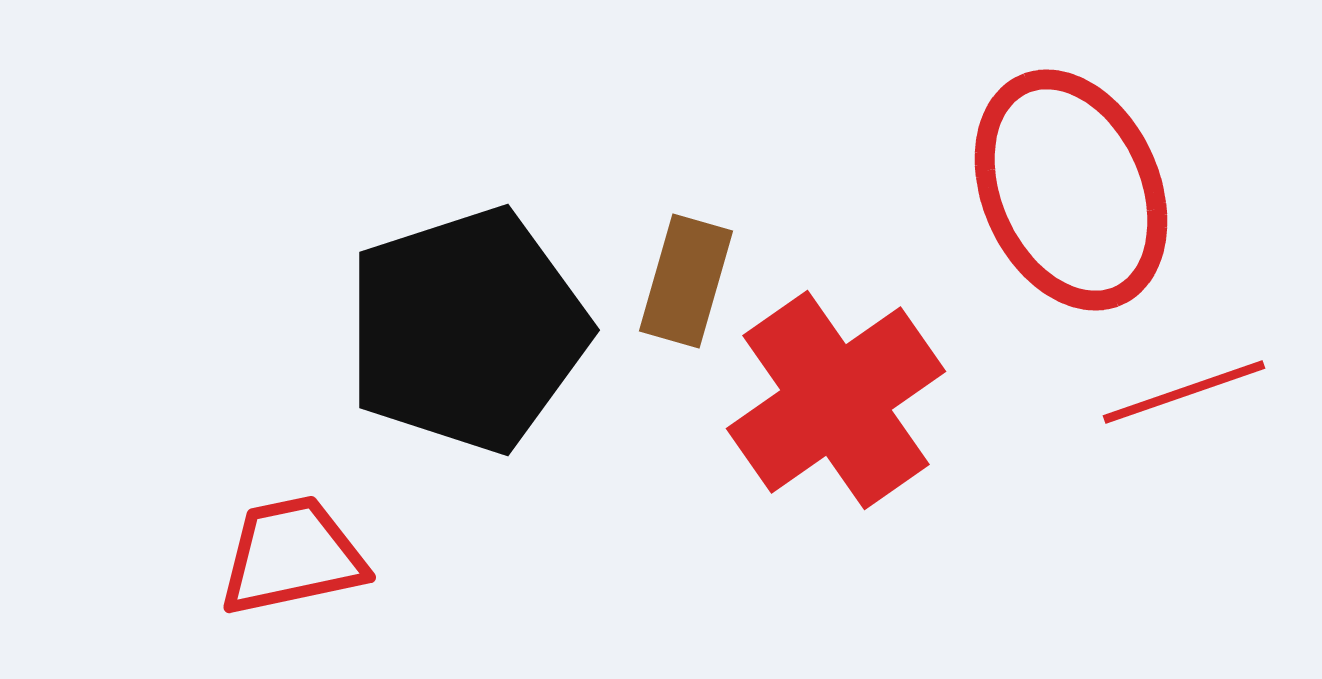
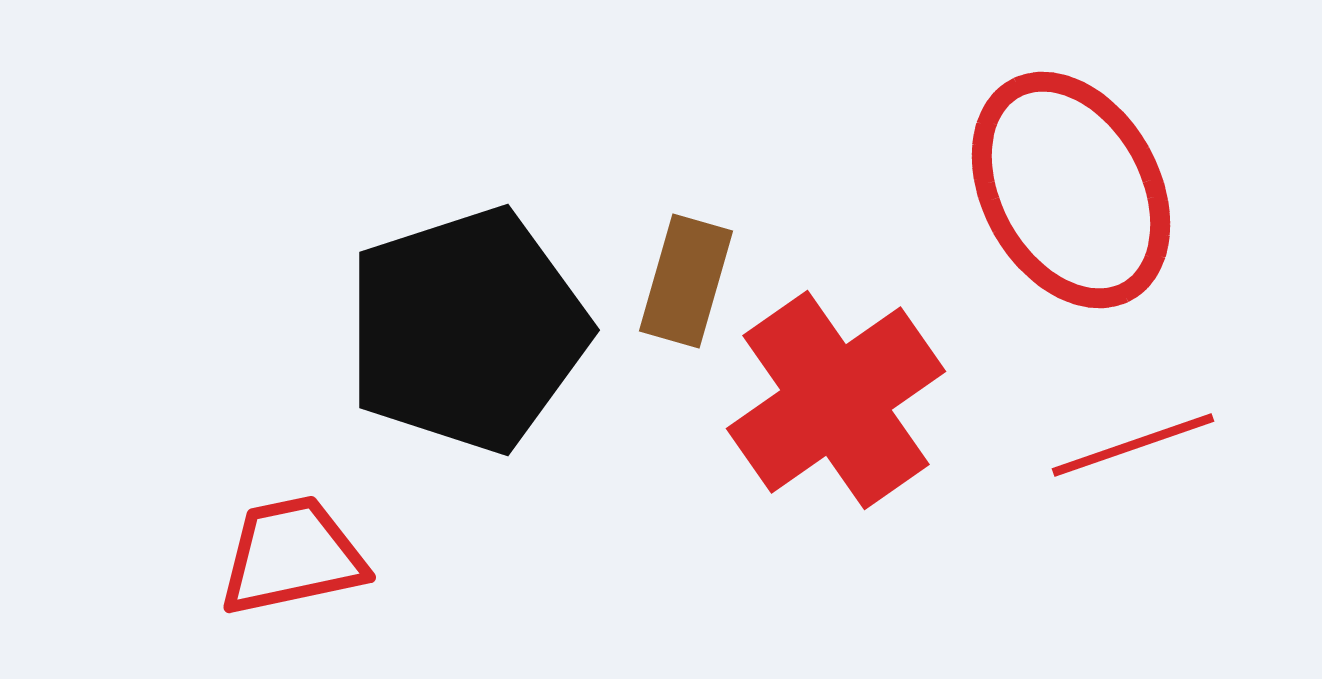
red ellipse: rotated 5 degrees counterclockwise
red line: moved 51 px left, 53 px down
